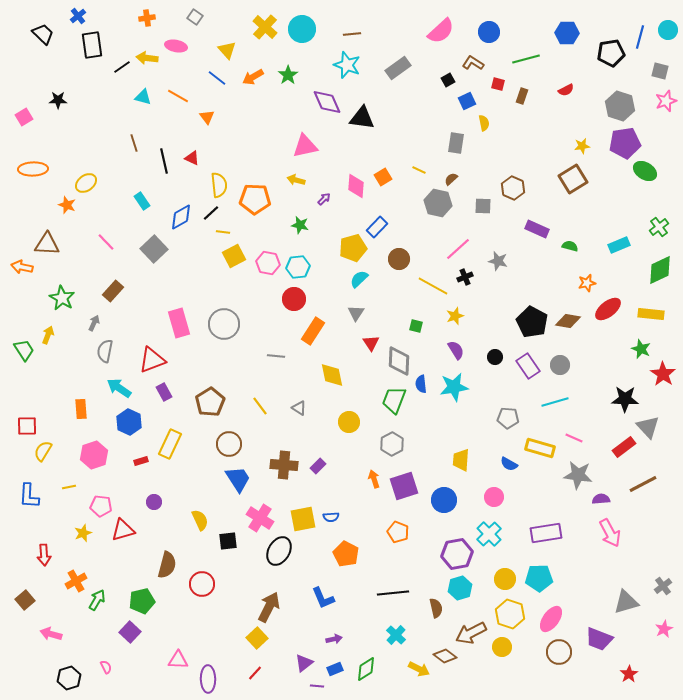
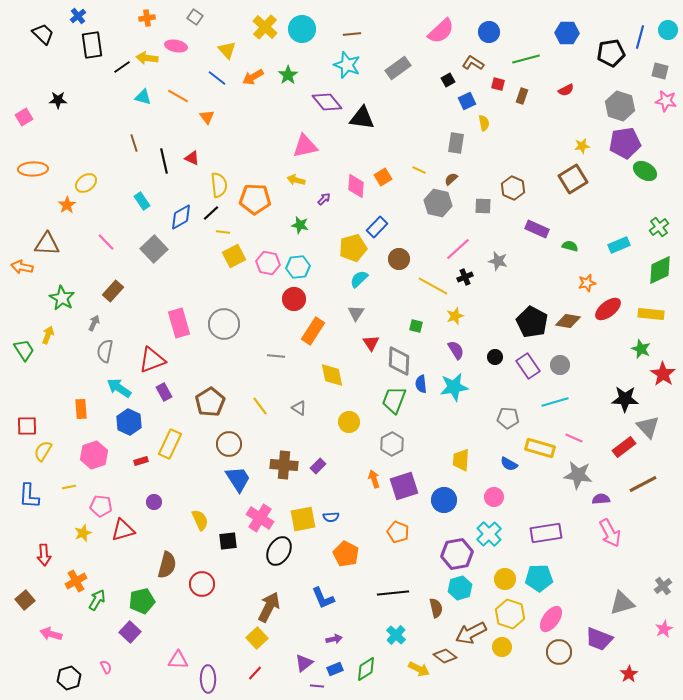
pink star at (666, 101): rotated 30 degrees clockwise
purple diamond at (327, 102): rotated 16 degrees counterclockwise
orange star at (67, 205): rotated 18 degrees clockwise
gray triangle at (626, 602): moved 4 px left, 1 px down
